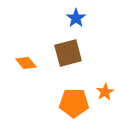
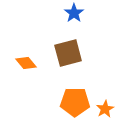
blue star: moved 2 px left, 5 px up
orange star: moved 17 px down
orange pentagon: moved 1 px right, 1 px up
